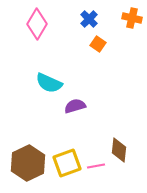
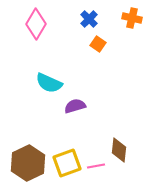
pink diamond: moved 1 px left
